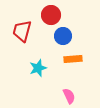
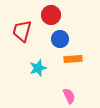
blue circle: moved 3 px left, 3 px down
